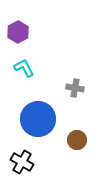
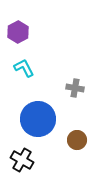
black cross: moved 2 px up
